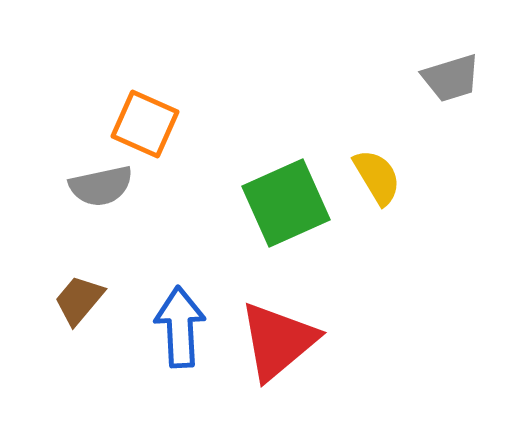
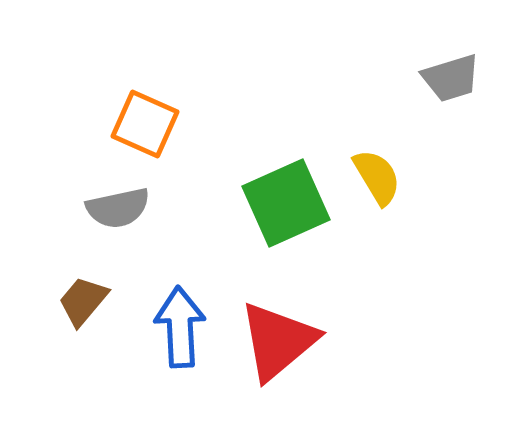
gray semicircle: moved 17 px right, 22 px down
brown trapezoid: moved 4 px right, 1 px down
